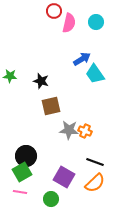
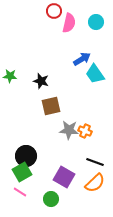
pink line: rotated 24 degrees clockwise
